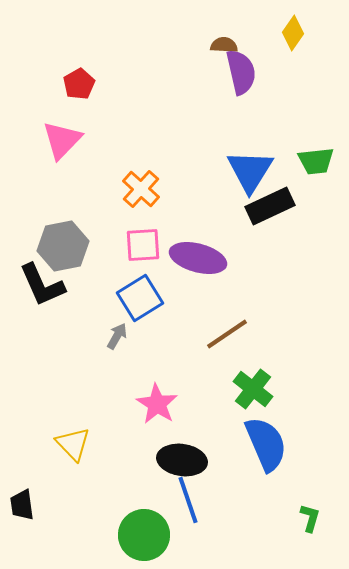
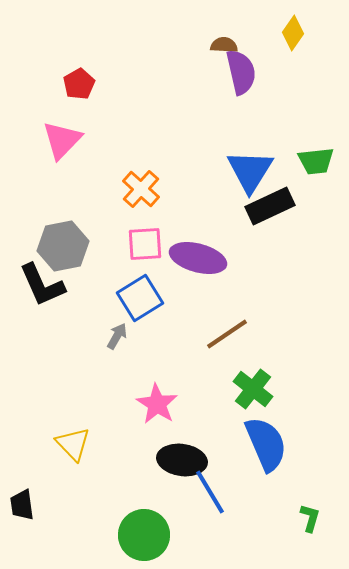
pink square: moved 2 px right, 1 px up
blue line: moved 22 px right, 8 px up; rotated 12 degrees counterclockwise
